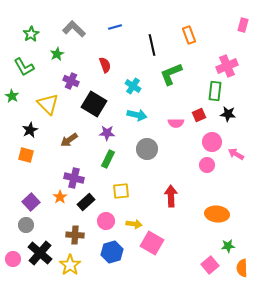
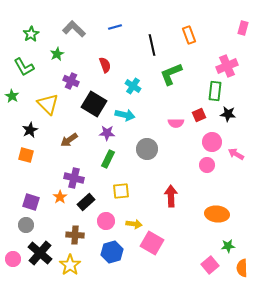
pink rectangle at (243, 25): moved 3 px down
cyan arrow at (137, 115): moved 12 px left
purple square at (31, 202): rotated 30 degrees counterclockwise
